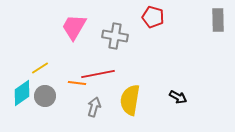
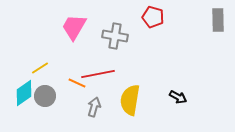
orange line: rotated 18 degrees clockwise
cyan diamond: moved 2 px right
